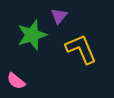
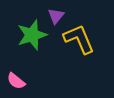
purple triangle: moved 3 px left
yellow L-shape: moved 2 px left, 10 px up
